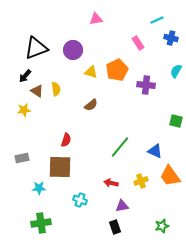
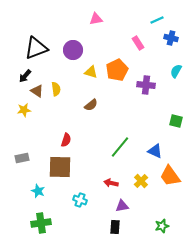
yellow cross: rotated 24 degrees counterclockwise
cyan star: moved 1 px left, 3 px down; rotated 24 degrees clockwise
black rectangle: rotated 24 degrees clockwise
